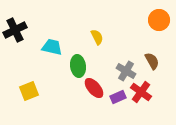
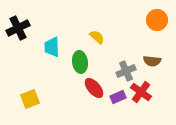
orange circle: moved 2 px left
black cross: moved 3 px right, 2 px up
yellow semicircle: rotated 21 degrees counterclockwise
cyan trapezoid: rotated 105 degrees counterclockwise
brown semicircle: rotated 126 degrees clockwise
green ellipse: moved 2 px right, 4 px up
gray cross: rotated 36 degrees clockwise
yellow square: moved 1 px right, 8 px down
